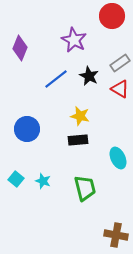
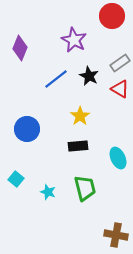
yellow star: rotated 24 degrees clockwise
black rectangle: moved 6 px down
cyan star: moved 5 px right, 11 px down
